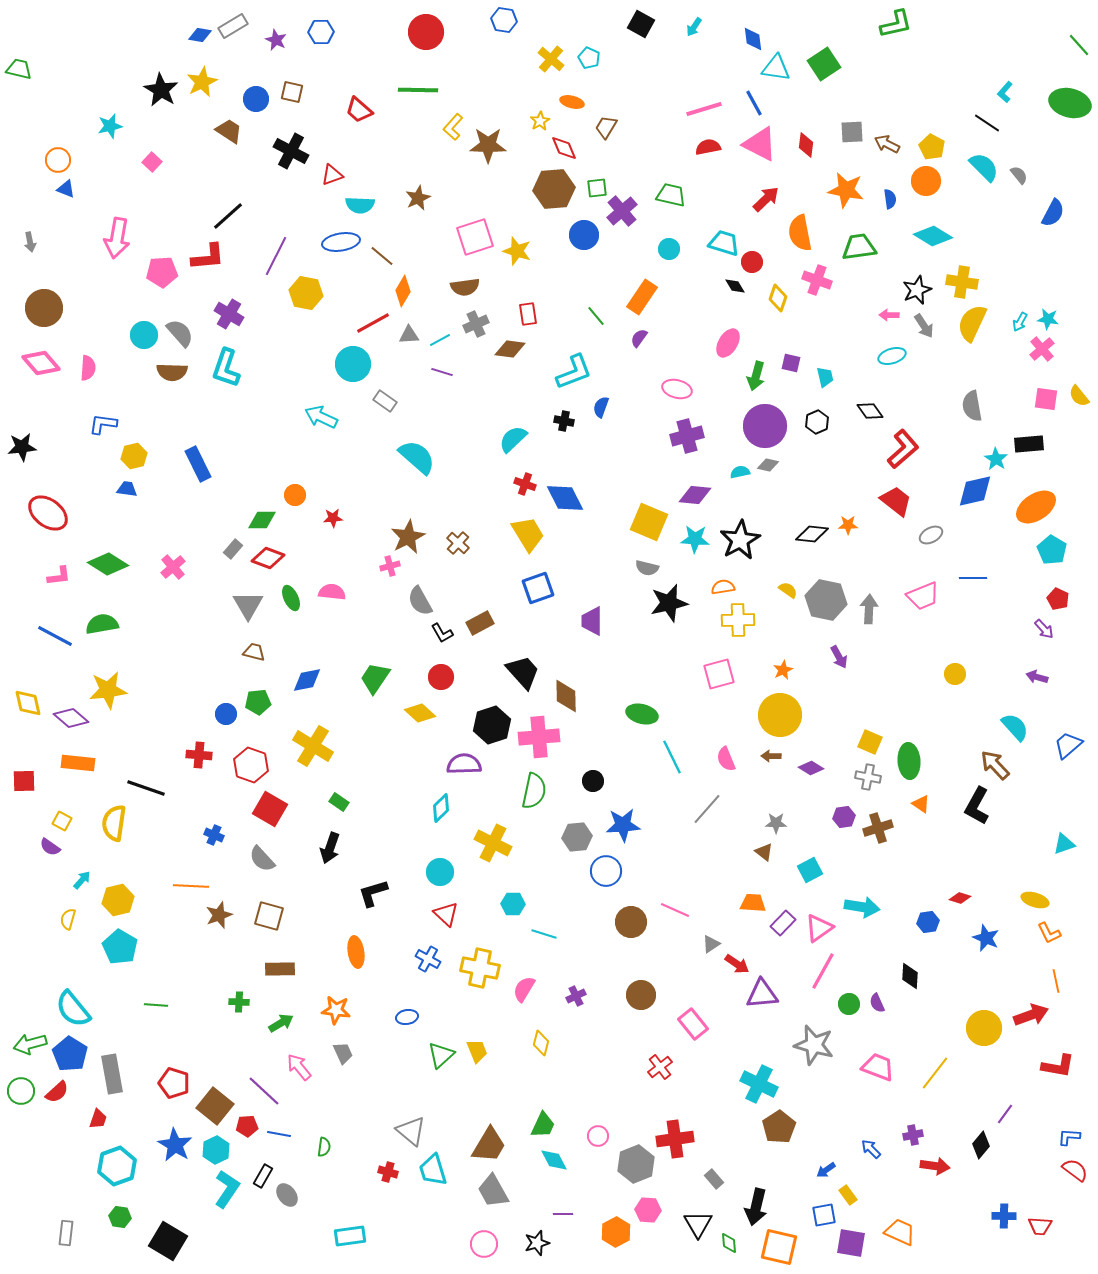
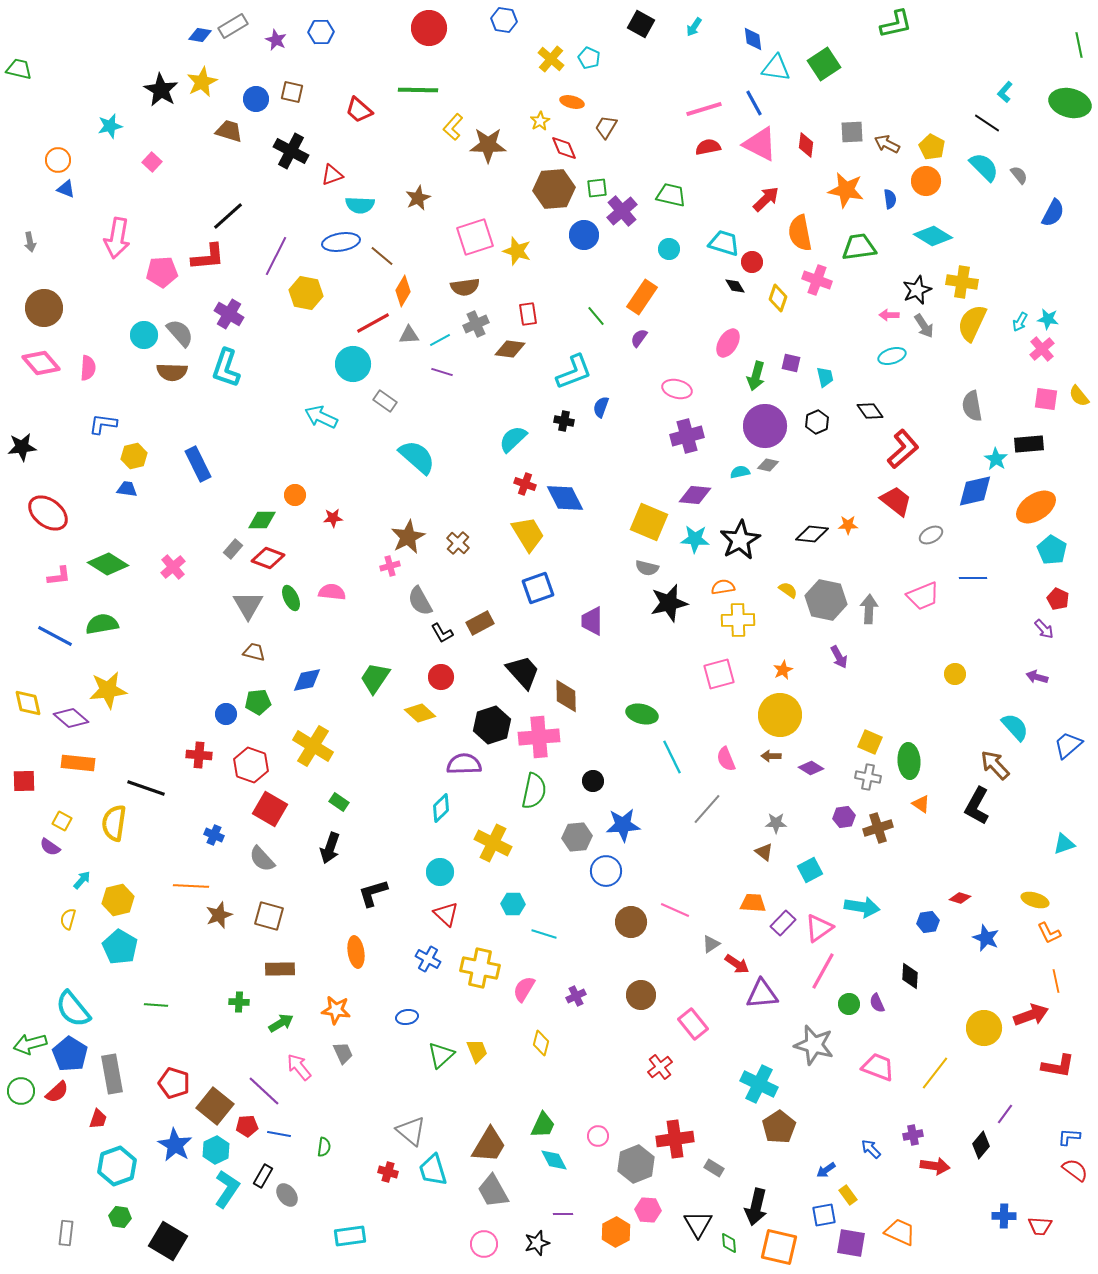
red circle at (426, 32): moved 3 px right, 4 px up
green line at (1079, 45): rotated 30 degrees clockwise
brown trapezoid at (229, 131): rotated 16 degrees counterclockwise
gray rectangle at (714, 1179): moved 11 px up; rotated 18 degrees counterclockwise
